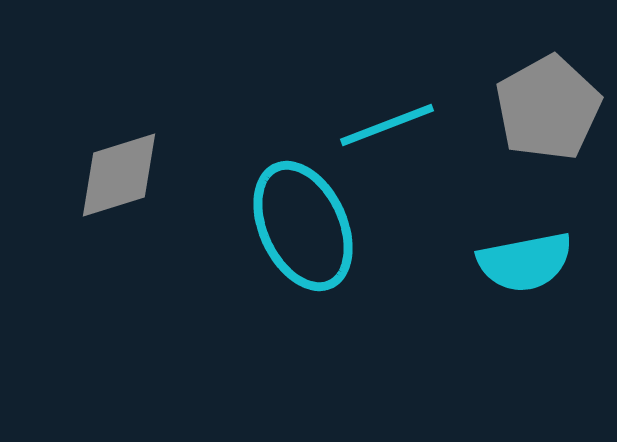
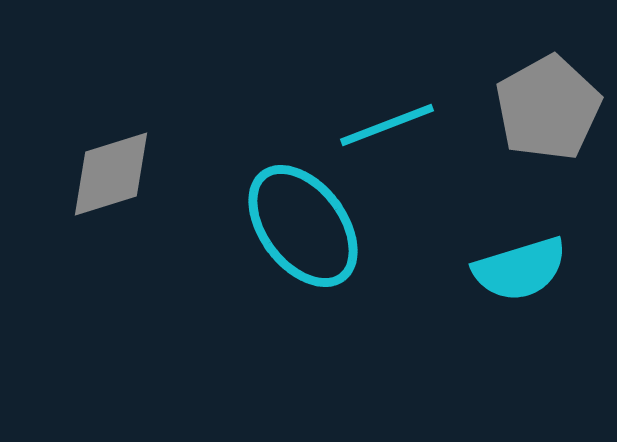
gray diamond: moved 8 px left, 1 px up
cyan ellipse: rotated 12 degrees counterclockwise
cyan semicircle: moved 5 px left, 7 px down; rotated 6 degrees counterclockwise
